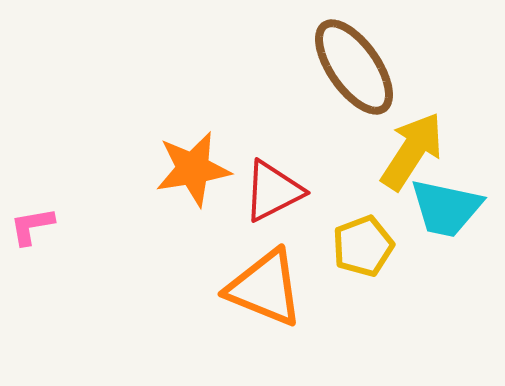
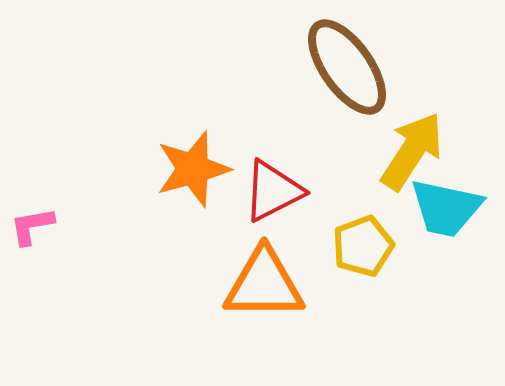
brown ellipse: moved 7 px left
orange star: rotated 6 degrees counterclockwise
orange triangle: moved 1 px left, 4 px up; rotated 22 degrees counterclockwise
